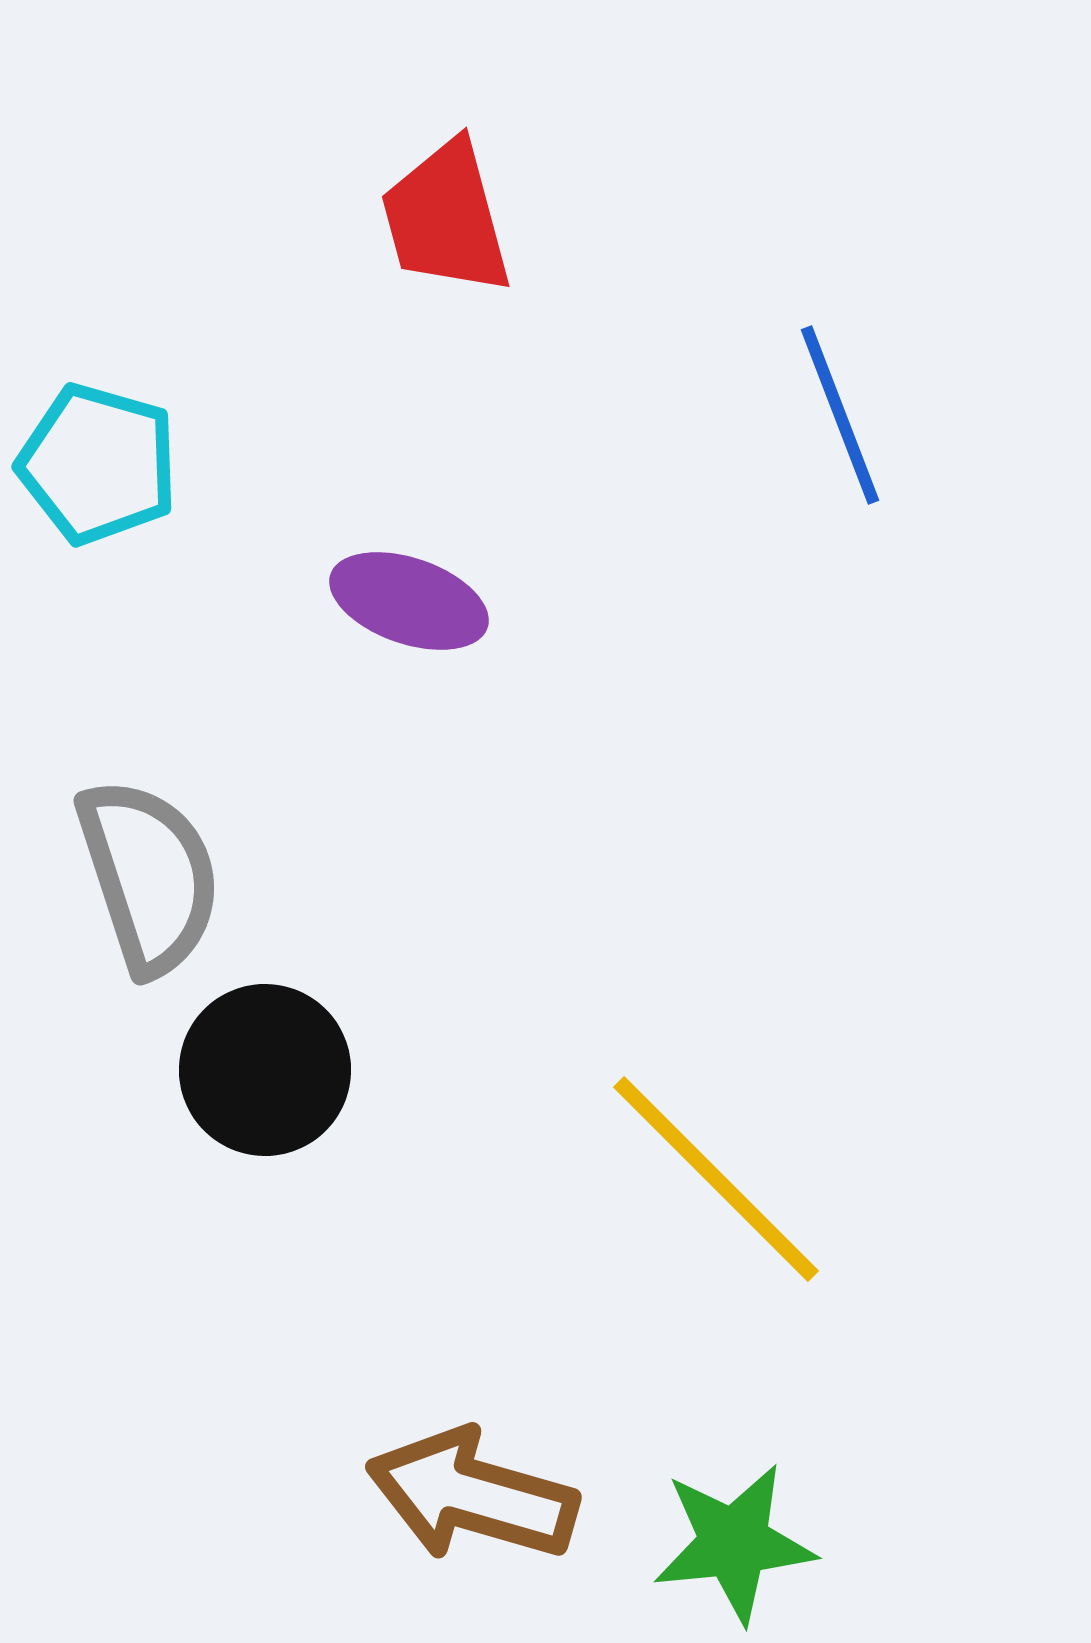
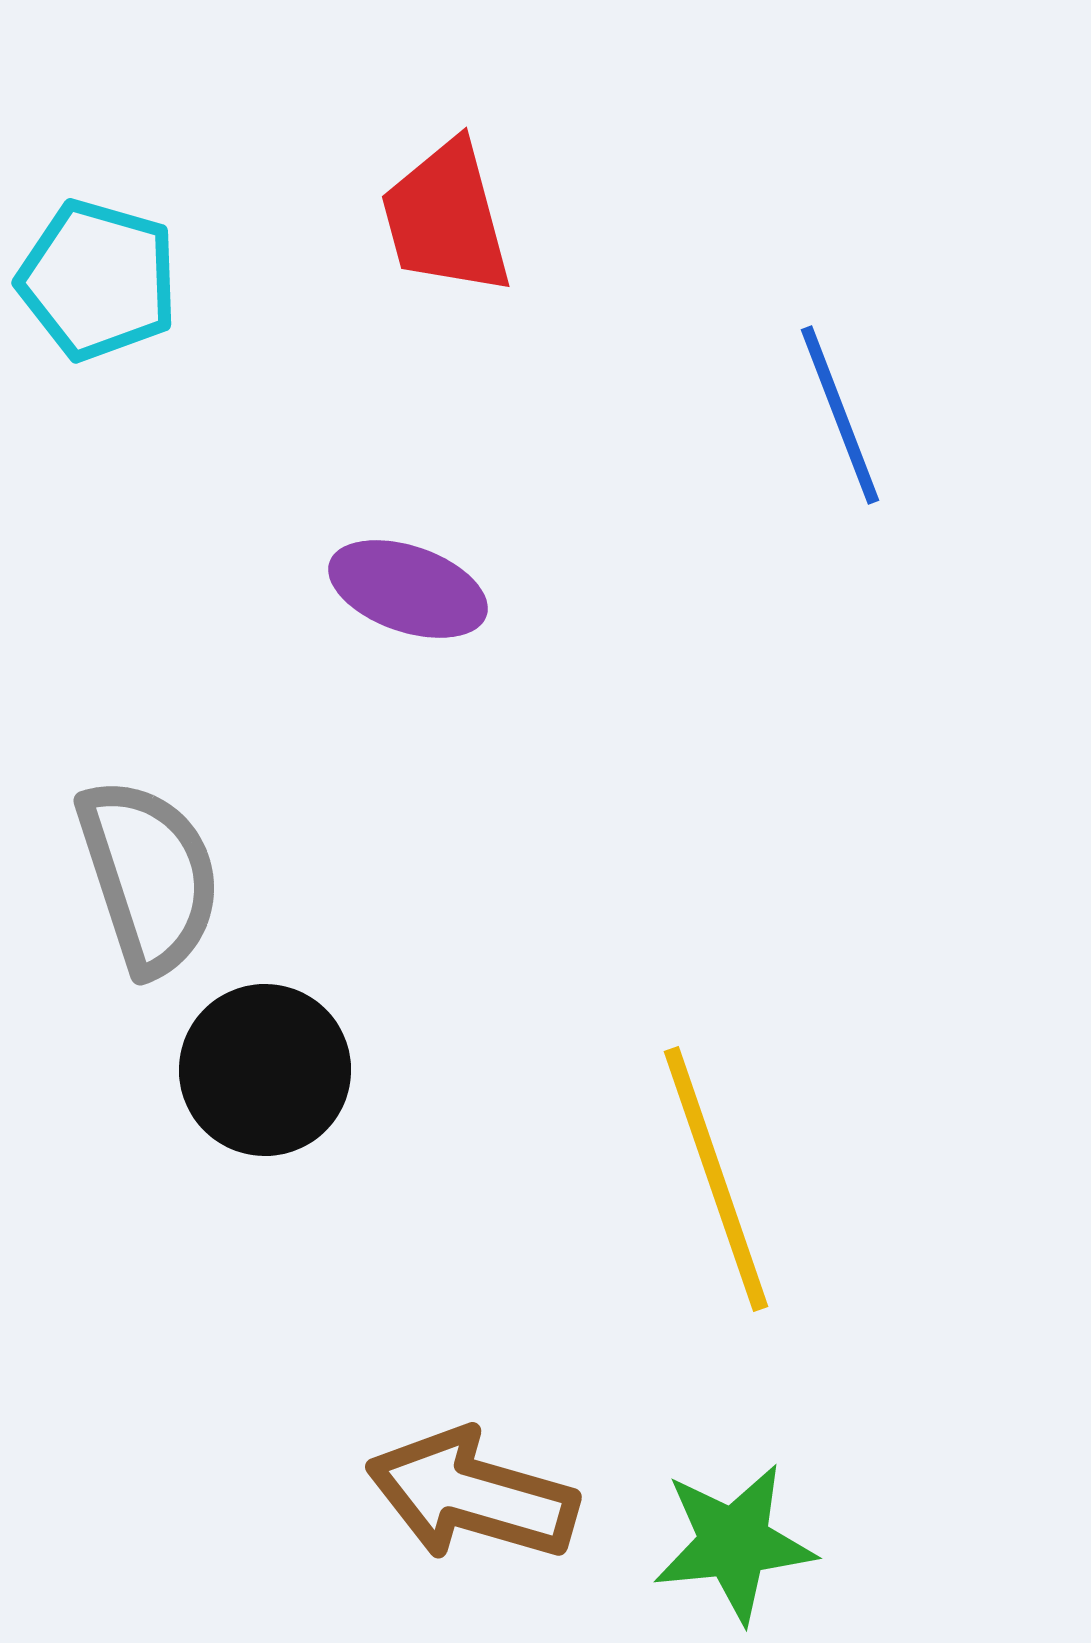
cyan pentagon: moved 184 px up
purple ellipse: moved 1 px left, 12 px up
yellow line: rotated 26 degrees clockwise
